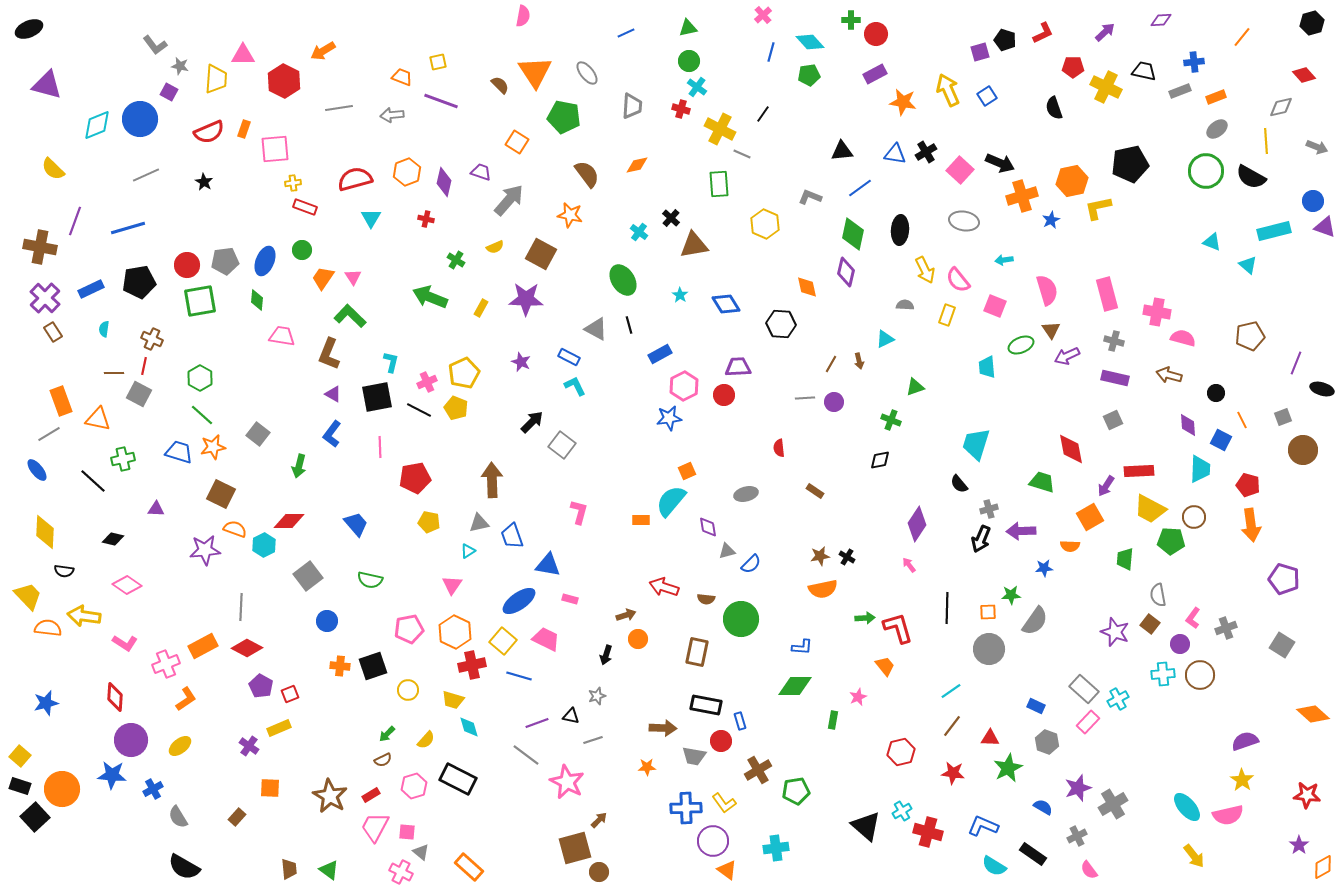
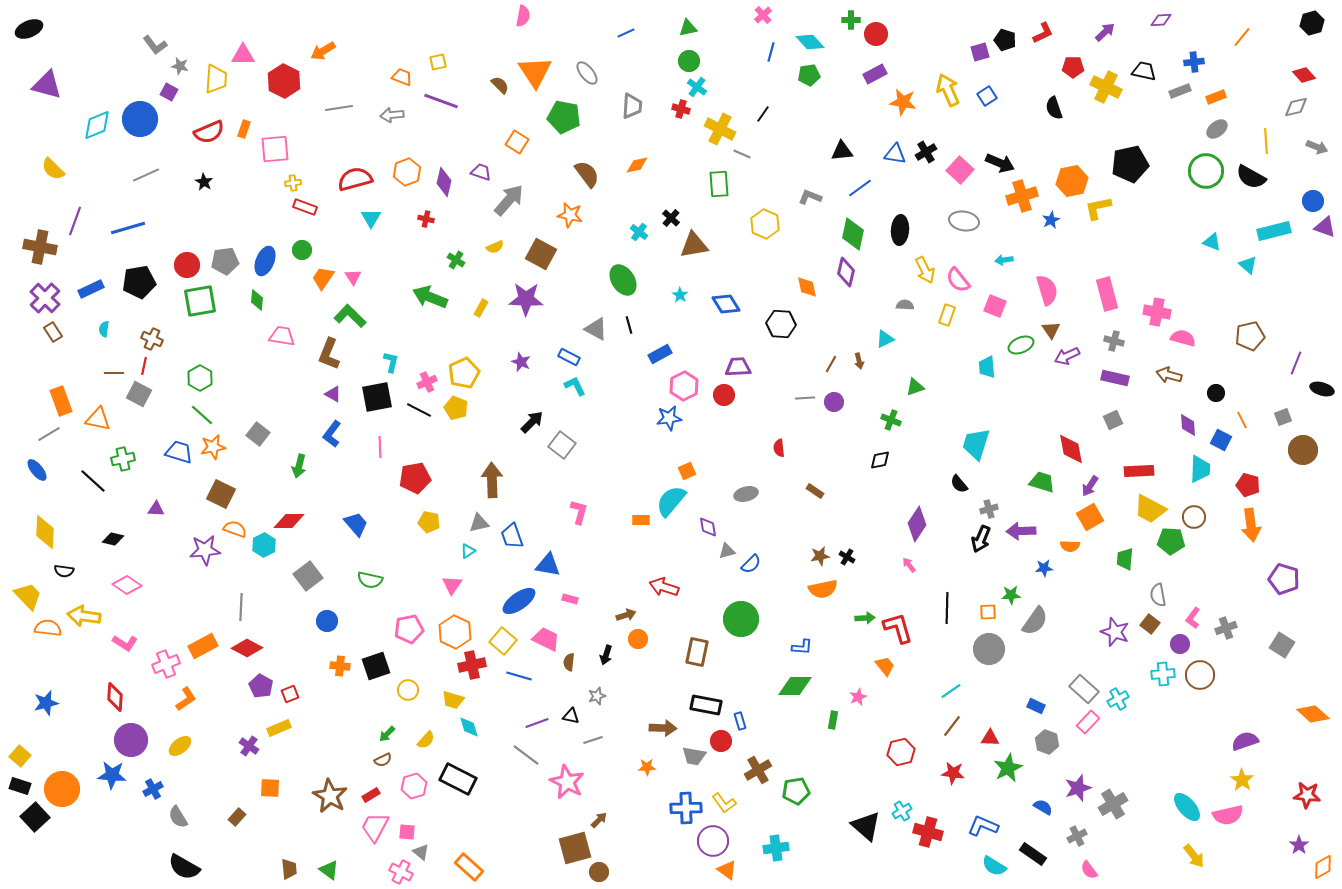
gray diamond at (1281, 107): moved 15 px right
purple arrow at (1106, 486): moved 16 px left
brown semicircle at (706, 599): moved 137 px left, 63 px down; rotated 90 degrees clockwise
black square at (373, 666): moved 3 px right
